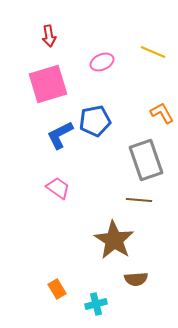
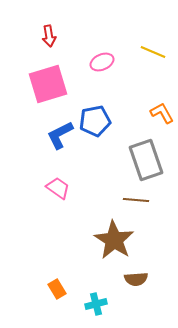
brown line: moved 3 px left
